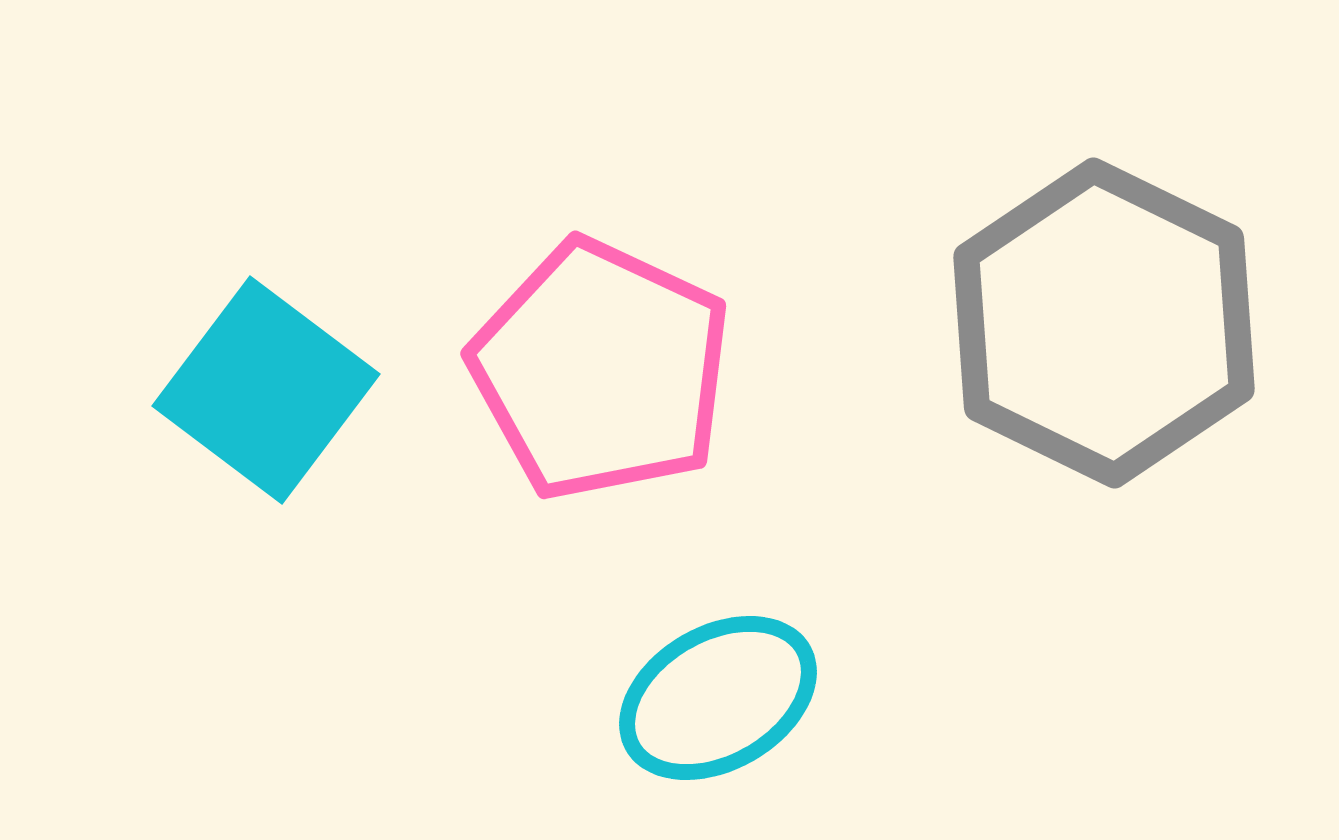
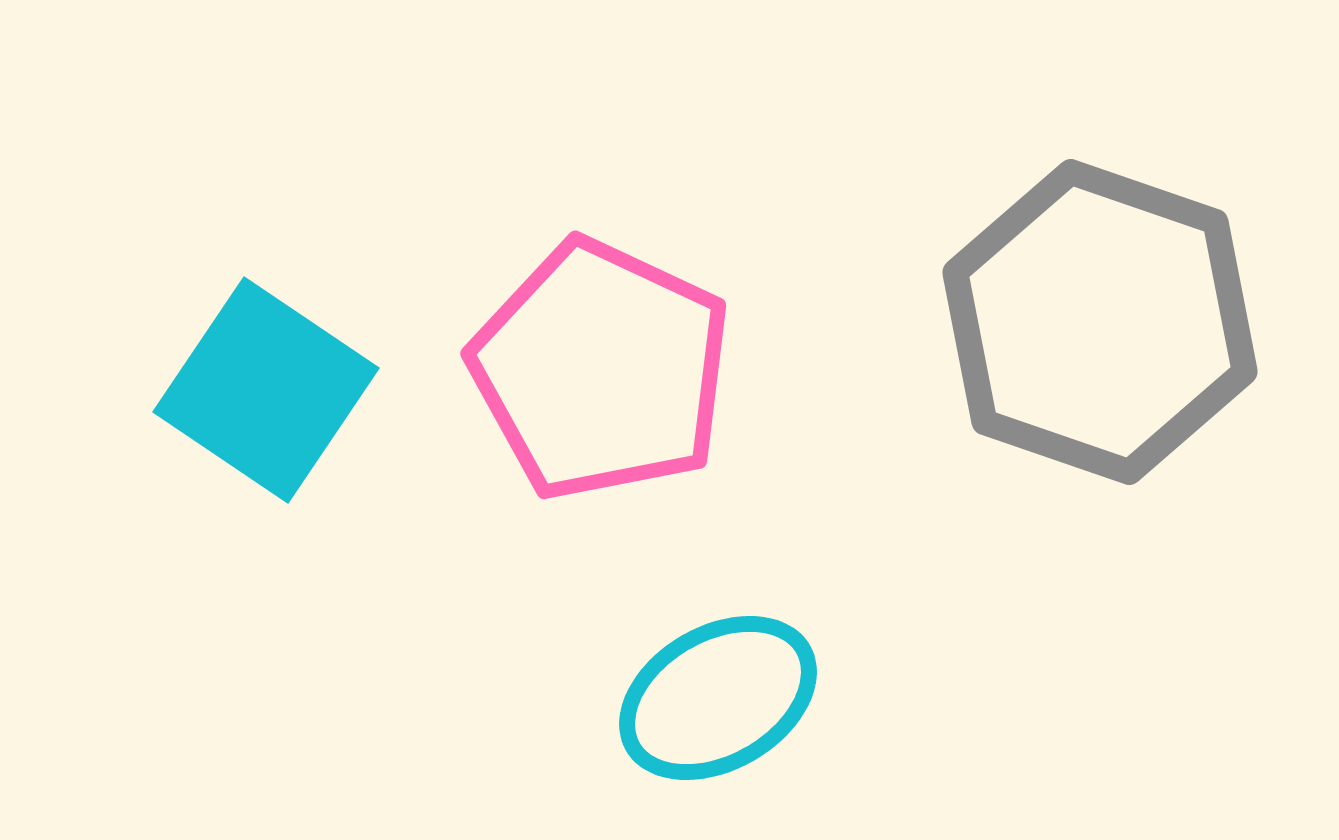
gray hexagon: moved 4 px left, 1 px up; rotated 7 degrees counterclockwise
cyan square: rotated 3 degrees counterclockwise
